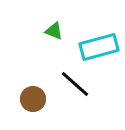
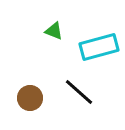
black line: moved 4 px right, 8 px down
brown circle: moved 3 px left, 1 px up
